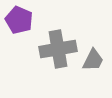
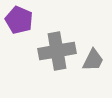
gray cross: moved 1 px left, 2 px down
